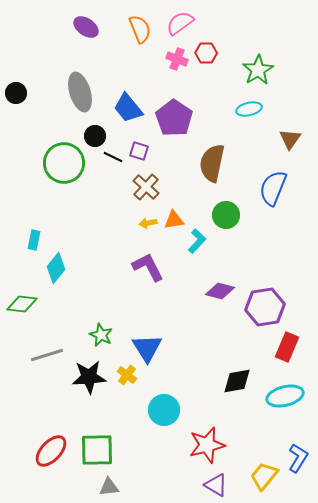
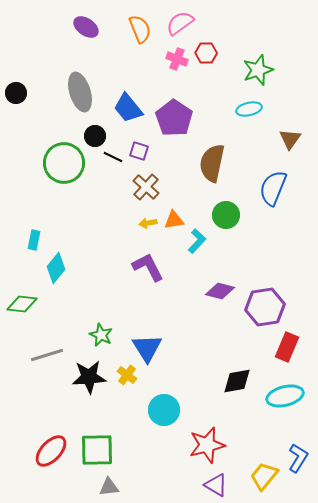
green star at (258, 70): rotated 12 degrees clockwise
